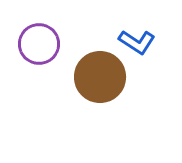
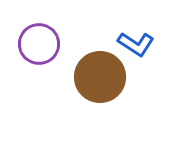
blue L-shape: moved 1 px left, 2 px down
